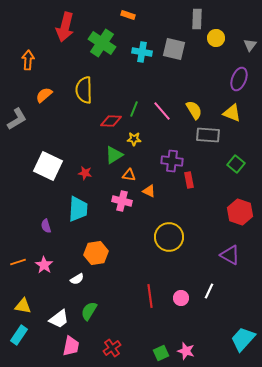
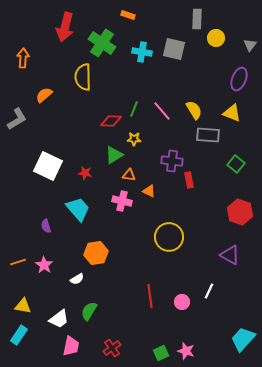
orange arrow at (28, 60): moved 5 px left, 2 px up
yellow semicircle at (84, 90): moved 1 px left, 13 px up
cyan trapezoid at (78, 209): rotated 44 degrees counterclockwise
pink circle at (181, 298): moved 1 px right, 4 px down
